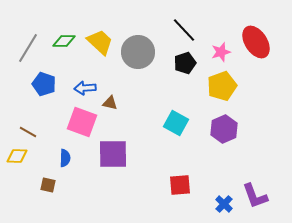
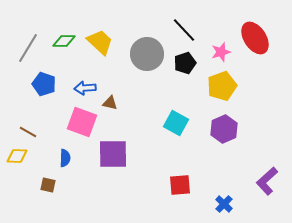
red ellipse: moved 1 px left, 4 px up
gray circle: moved 9 px right, 2 px down
purple L-shape: moved 12 px right, 15 px up; rotated 68 degrees clockwise
